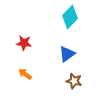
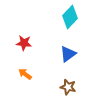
blue triangle: moved 1 px right
brown star: moved 6 px left, 6 px down
